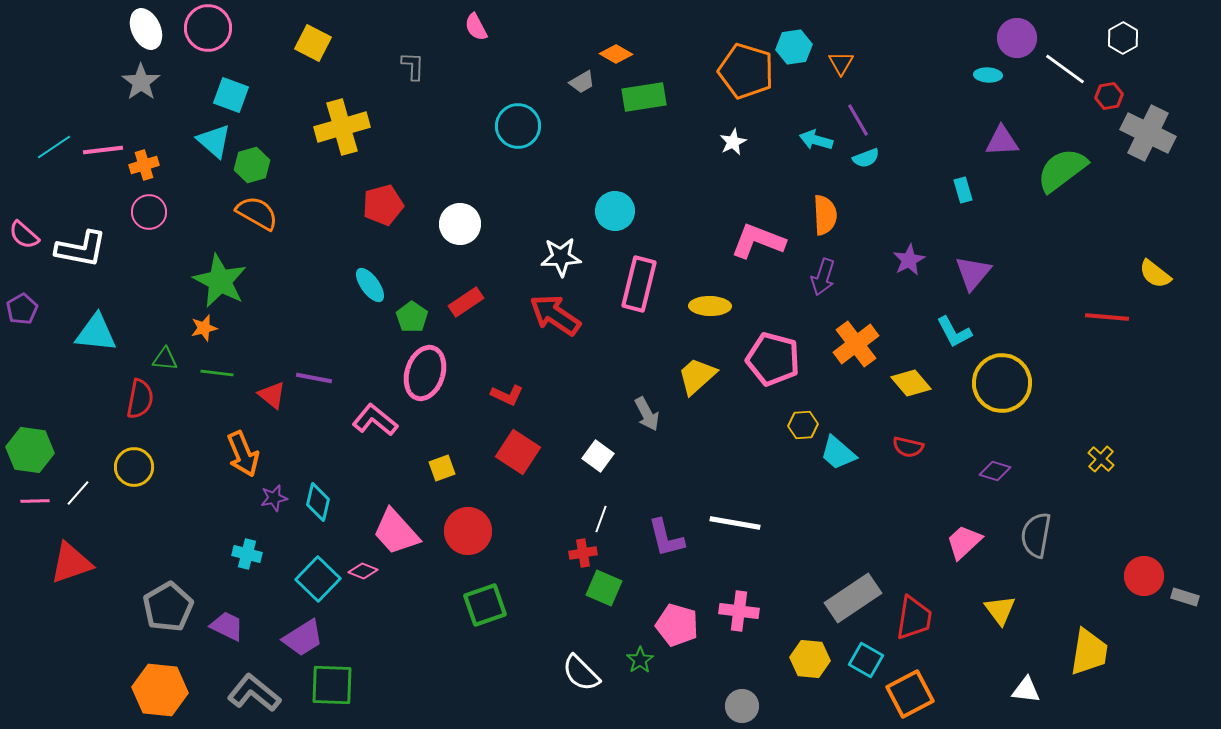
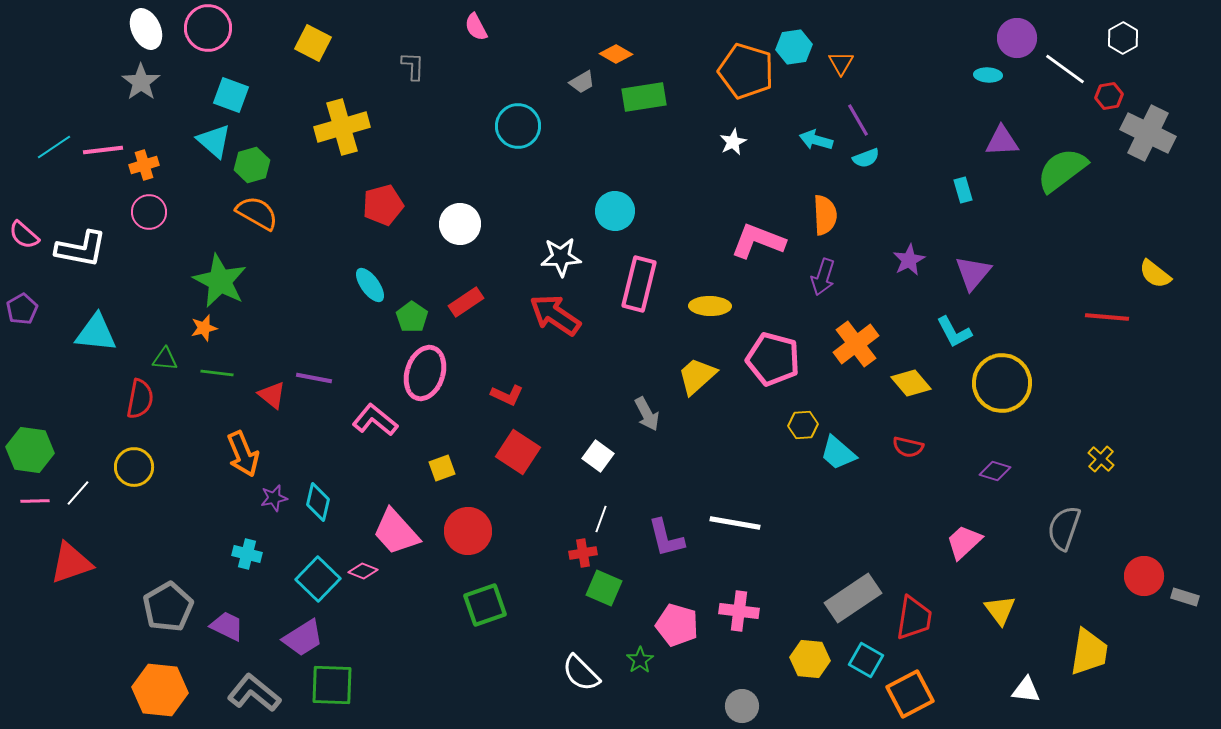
gray semicircle at (1036, 535): moved 28 px right, 7 px up; rotated 9 degrees clockwise
